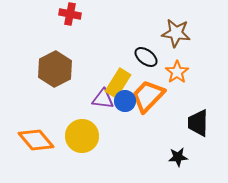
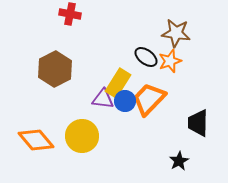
orange star: moved 7 px left, 11 px up; rotated 15 degrees clockwise
orange trapezoid: moved 1 px right, 3 px down
black star: moved 1 px right, 4 px down; rotated 24 degrees counterclockwise
